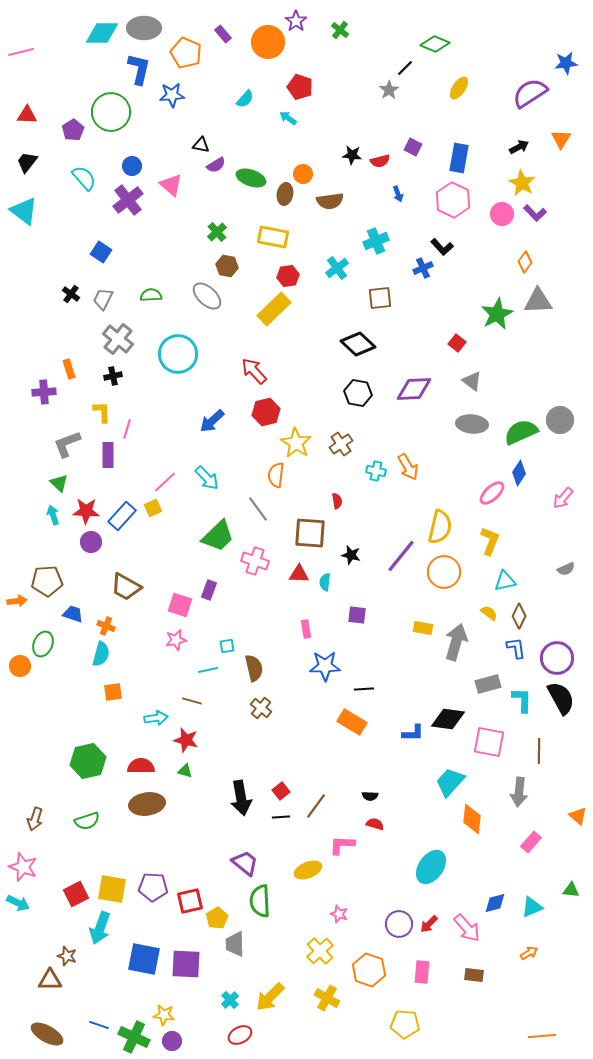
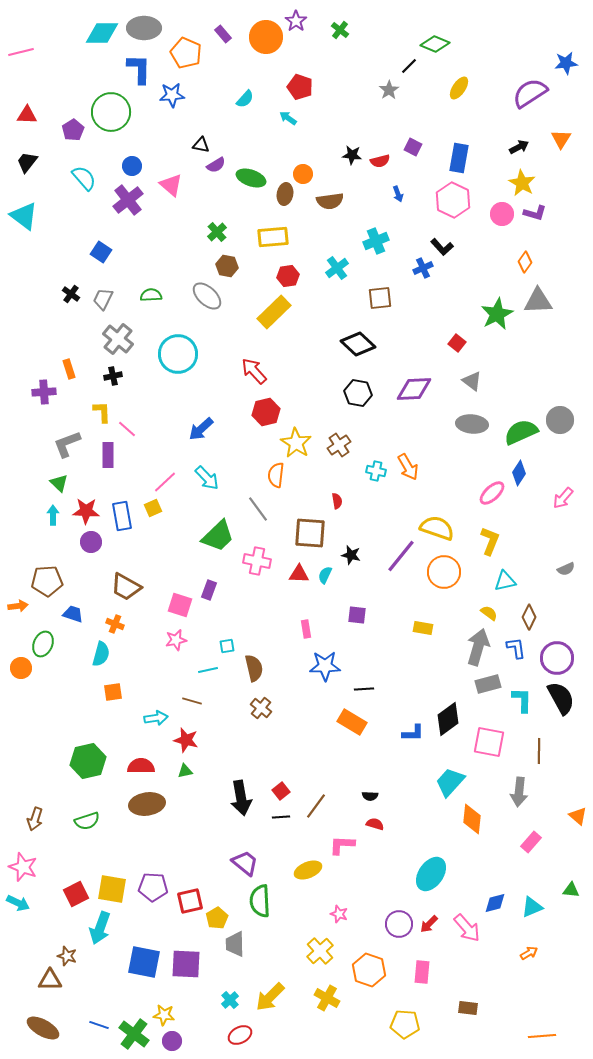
orange circle at (268, 42): moved 2 px left, 5 px up
black line at (405, 68): moved 4 px right, 2 px up
blue L-shape at (139, 69): rotated 12 degrees counterclockwise
cyan triangle at (24, 211): moved 5 px down
purple L-shape at (535, 213): rotated 30 degrees counterclockwise
yellow rectangle at (273, 237): rotated 16 degrees counterclockwise
yellow rectangle at (274, 309): moved 3 px down
blue arrow at (212, 421): moved 11 px left, 8 px down
pink line at (127, 429): rotated 66 degrees counterclockwise
brown cross at (341, 444): moved 2 px left, 1 px down
cyan arrow at (53, 515): rotated 18 degrees clockwise
blue rectangle at (122, 516): rotated 52 degrees counterclockwise
yellow semicircle at (440, 527): moved 3 px left, 1 px down; rotated 84 degrees counterclockwise
pink cross at (255, 561): moved 2 px right; rotated 8 degrees counterclockwise
cyan semicircle at (325, 582): moved 7 px up; rotated 18 degrees clockwise
orange arrow at (17, 601): moved 1 px right, 5 px down
brown diamond at (519, 616): moved 10 px right, 1 px down
orange cross at (106, 626): moved 9 px right, 2 px up
gray arrow at (456, 642): moved 22 px right, 5 px down
orange circle at (20, 666): moved 1 px right, 2 px down
black diamond at (448, 719): rotated 44 degrees counterclockwise
green triangle at (185, 771): rotated 28 degrees counterclockwise
cyan ellipse at (431, 867): moved 7 px down
blue square at (144, 959): moved 3 px down
brown rectangle at (474, 975): moved 6 px left, 33 px down
brown ellipse at (47, 1034): moved 4 px left, 6 px up
green cross at (134, 1037): moved 3 px up; rotated 12 degrees clockwise
